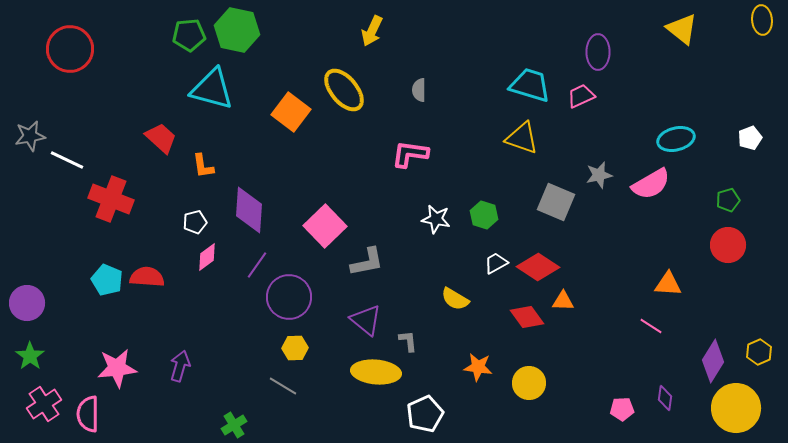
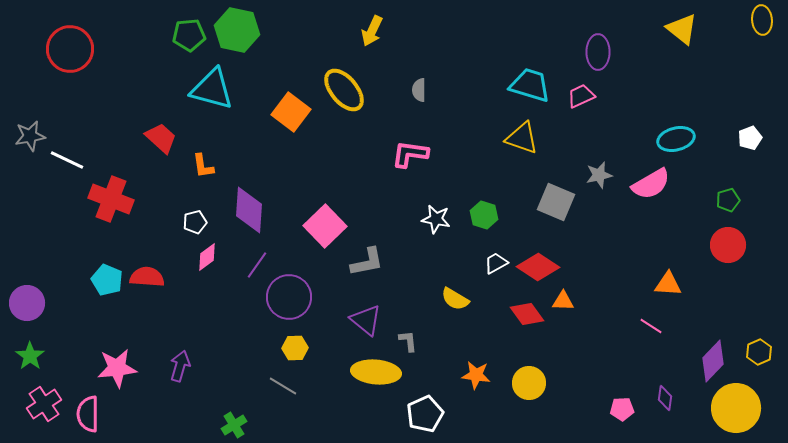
red diamond at (527, 317): moved 3 px up
purple diamond at (713, 361): rotated 12 degrees clockwise
orange star at (478, 367): moved 2 px left, 8 px down
